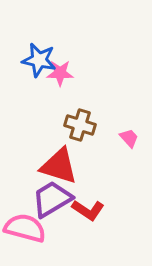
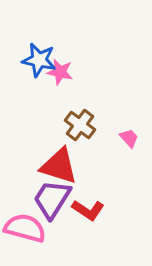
pink star: moved 1 px up; rotated 12 degrees clockwise
brown cross: rotated 20 degrees clockwise
purple trapezoid: rotated 27 degrees counterclockwise
